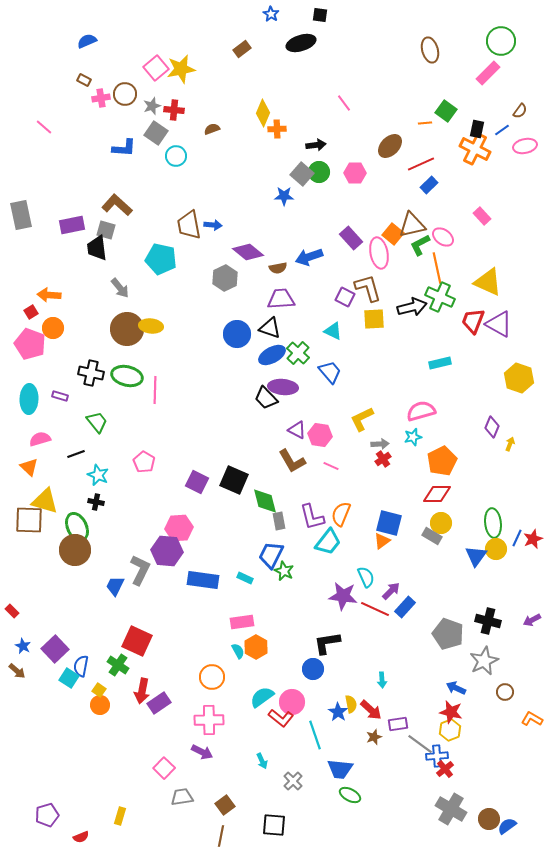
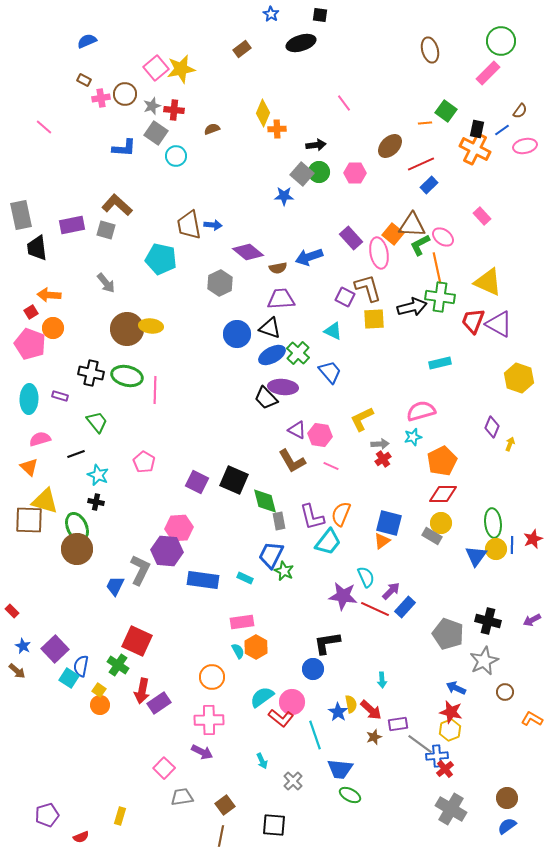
brown triangle at (412, 225): rotated 16 degrees clockwise
black trapezoid at (97, 248): moved 60 px left
gray hexagon at (225, 278): moved 5 px left, 5 px down
gray arrow at (120, 288): moved 14 px left, 5 px up
green cross at (440, 297): rotated 16 degrees counterclockwise
red diamond at (437, 494): moved 6 px right
blue line at (517, 538): moved 5 px left, 7 px down; rotated 24 degrees counterclockwise
brown circle at (75, 550): moved 2 px right, 1 px up
brown circle at (489, 819): moved 18 px right, 21 px up
